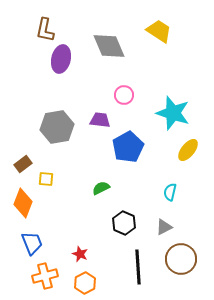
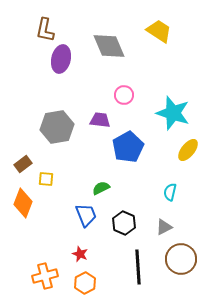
blue trapezoid: moved 54 px right, 28 px up
